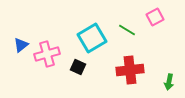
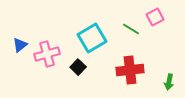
green line: moved 4 px right, 1 px up
blue triangle: moved 1 px left
black square: rotated 21 degrees clockwise
